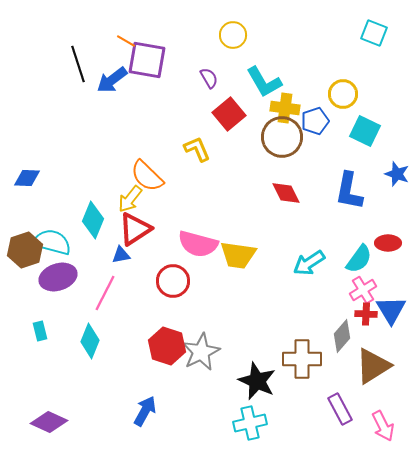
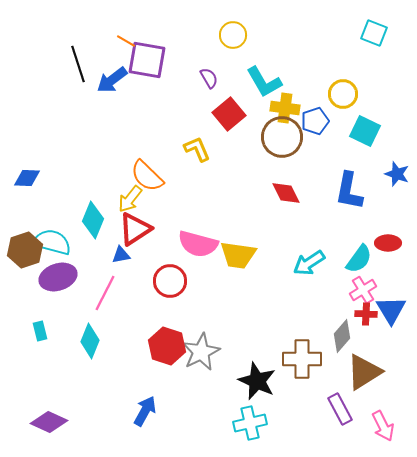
red circle at (173, 281): moved 3 px left
brown triangle at (373, 366): moved 9 px left, 6 px down
